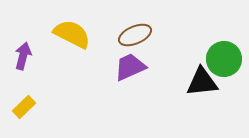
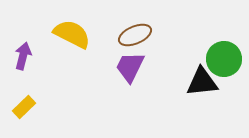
purple trapezoid: rotated 40 degrees counterclockwise
